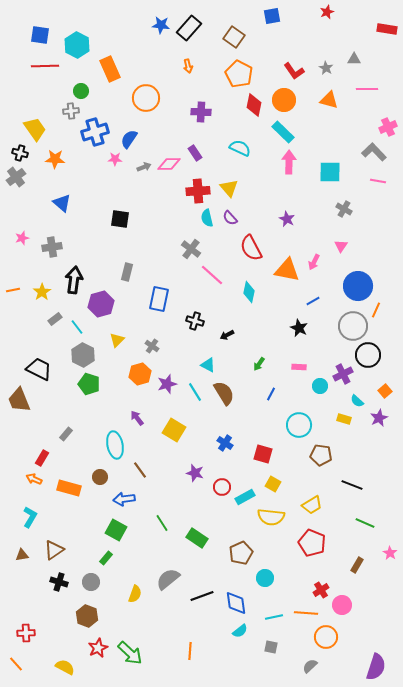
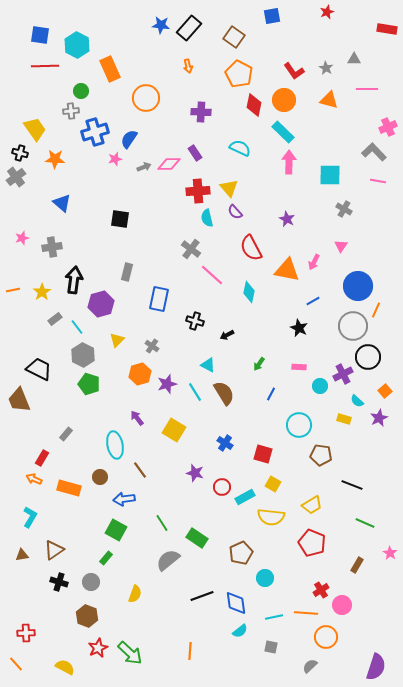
pink star at (115, 159): rotated 16 degrees counterclockwise
cyan square at (330, 172): moved 3 px down
purple semicircle at (230, 218): moved 5 px right, 6 px up
black circle at (368, 355): moved 2 px down
gray semicircle at (168, 579): moved 19 px up
